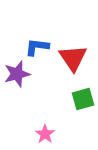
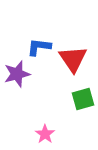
blue L-shape: moved 2 px right
red triangle: moved 1 px down
